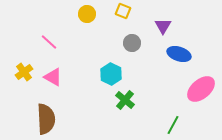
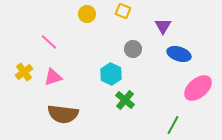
gray circle: moved 1 px right, 6 px down
pink triangle: rotated 48 degrees counterclockwise
pink ellipse: moved 3 px left, 1 px up
brown semicircle: moved 17 px right, 5 px up; rotated 100 degrees clockwise
